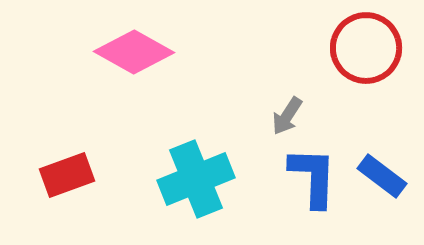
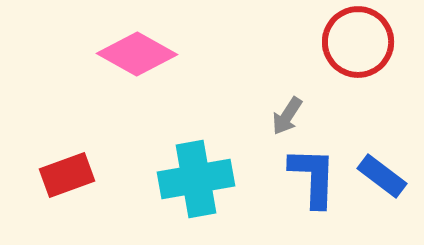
red circle: moved 8 px left, 6 px up
pink diamond: moved 3 px right, 2 px down
cyan cross: rotated 12 degrees clockwise
